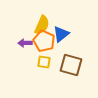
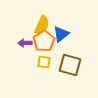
orange pentagon: rotated 15 degrees clockwise
brown square: moved 1 px left
